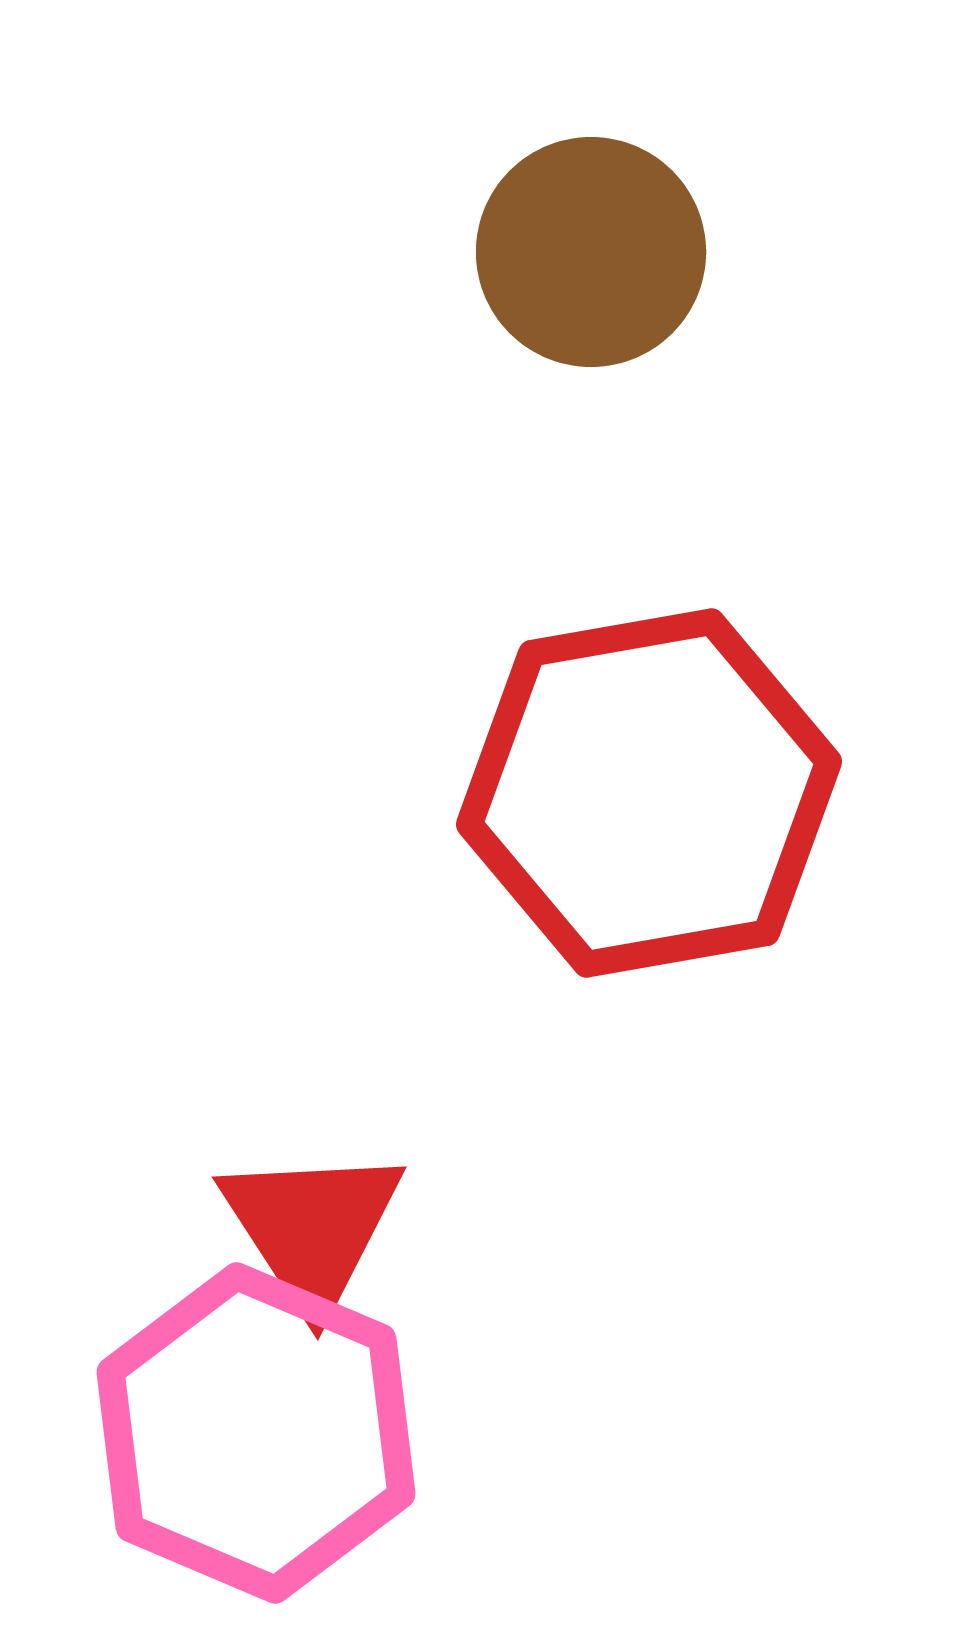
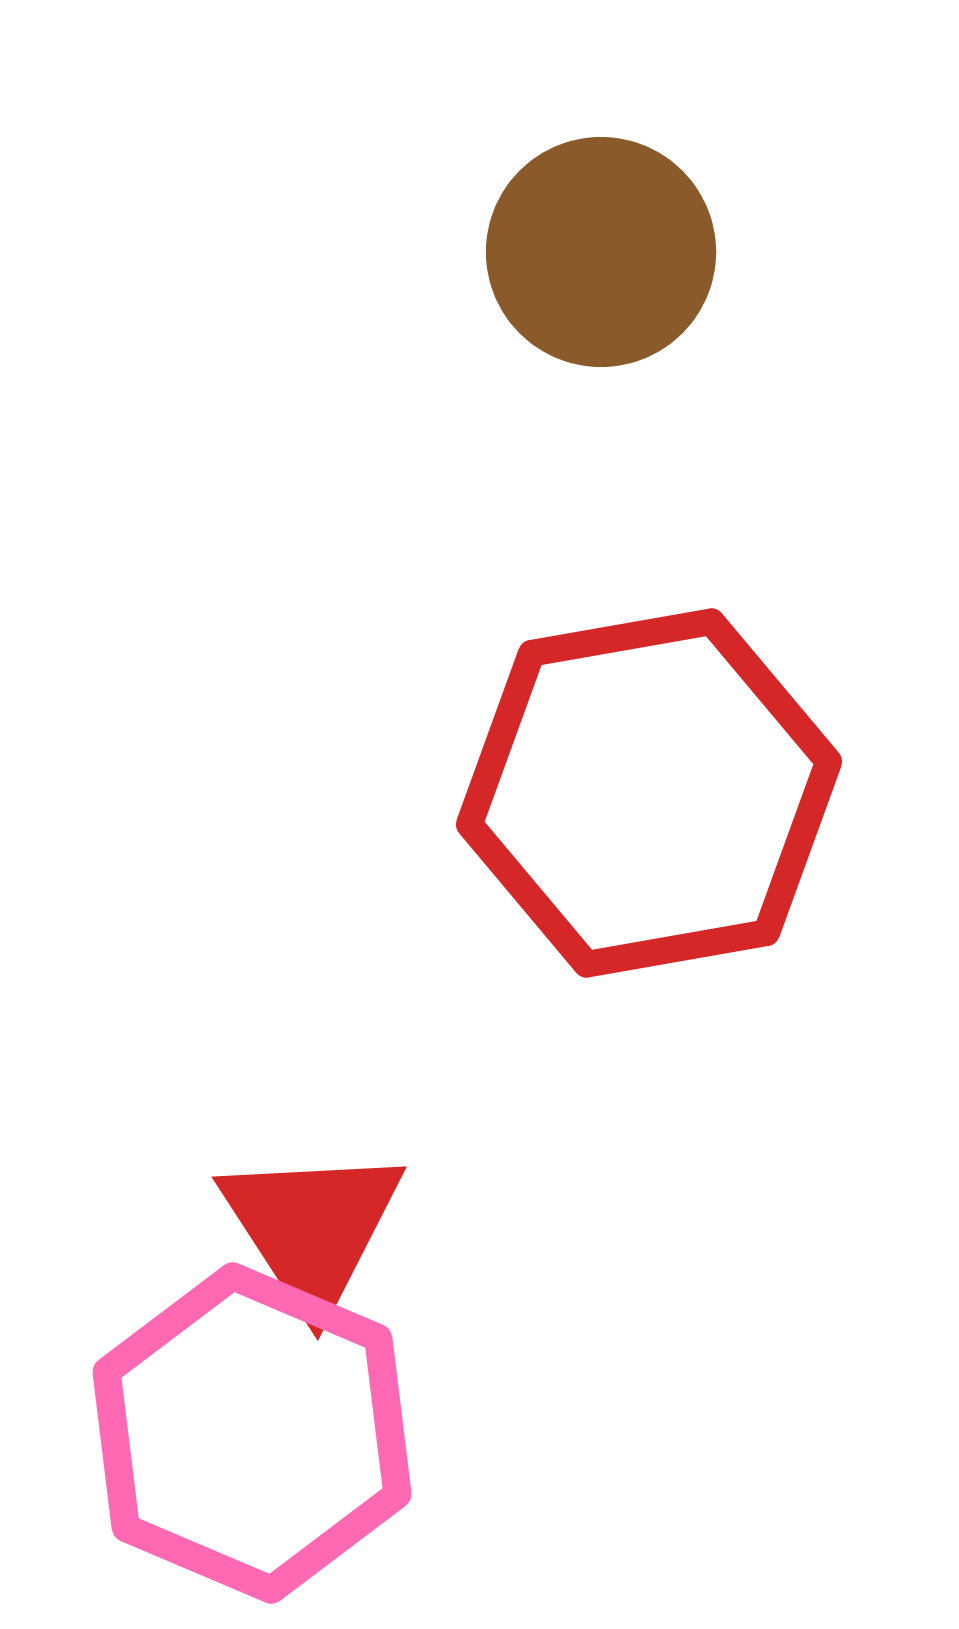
brown circle: moved 10 px right
pink hexagon: moved 4 px left
